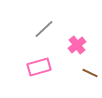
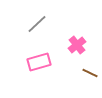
gray line: moved 7 px left, 5 px up
pink rectangle: moved 5 px up
